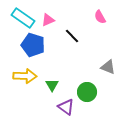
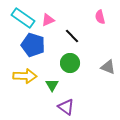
pink semicircle: rotated 16 degrees clockwise
green circle: moved 17 px left, 29 px up
